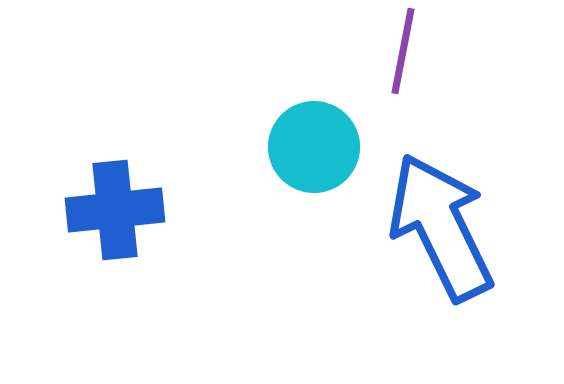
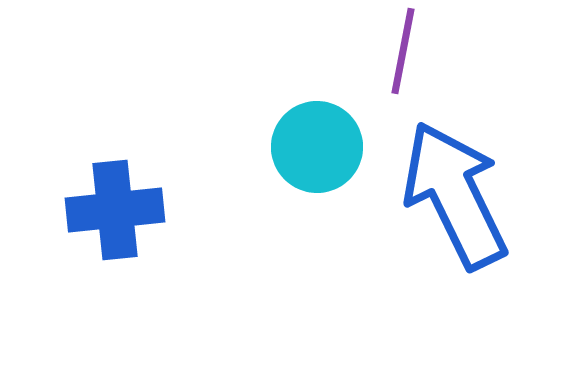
cyan circle: moved 3 px right
blue arrow: moved 14 px right, 32 px up
